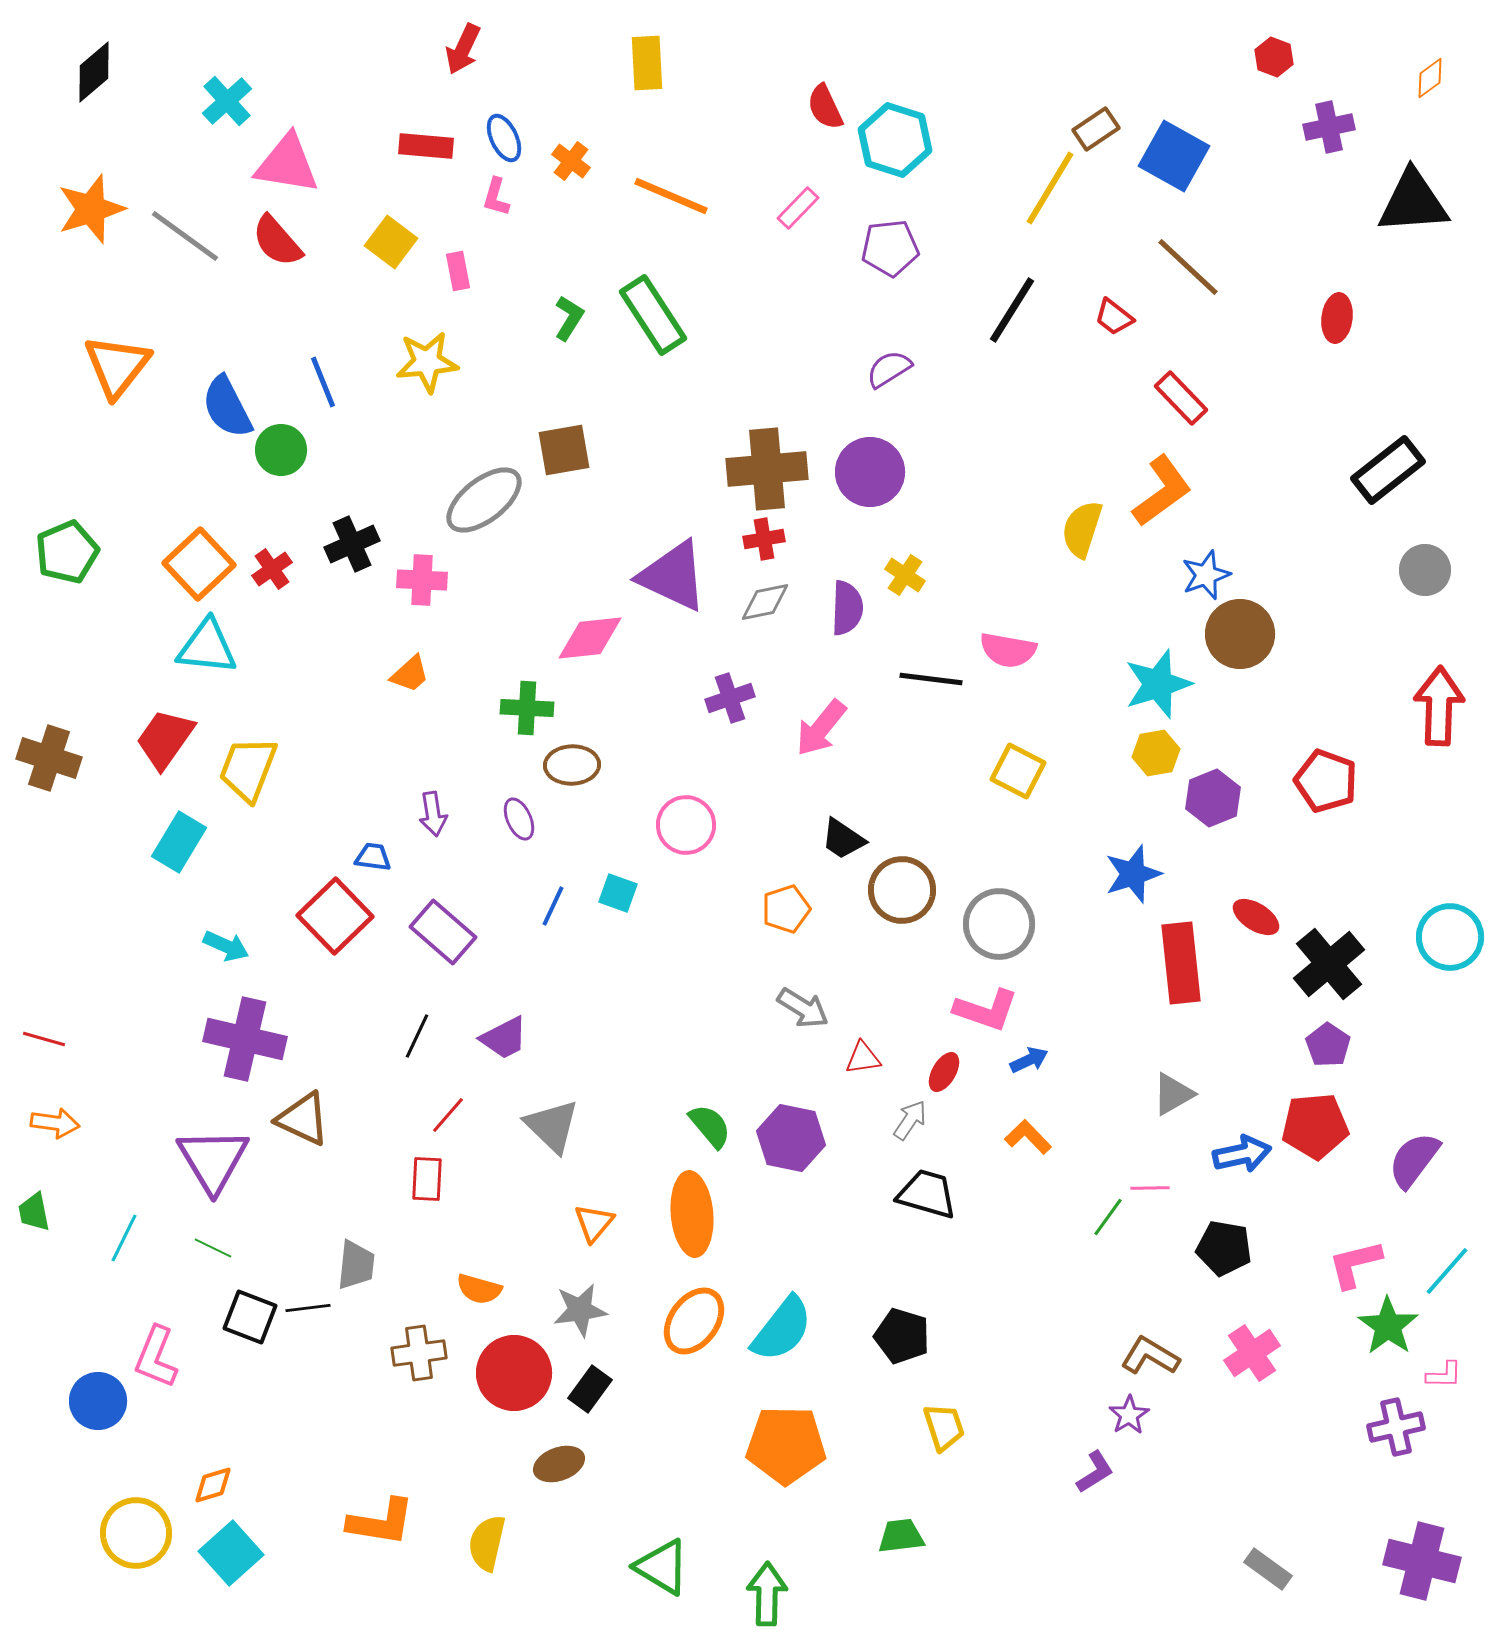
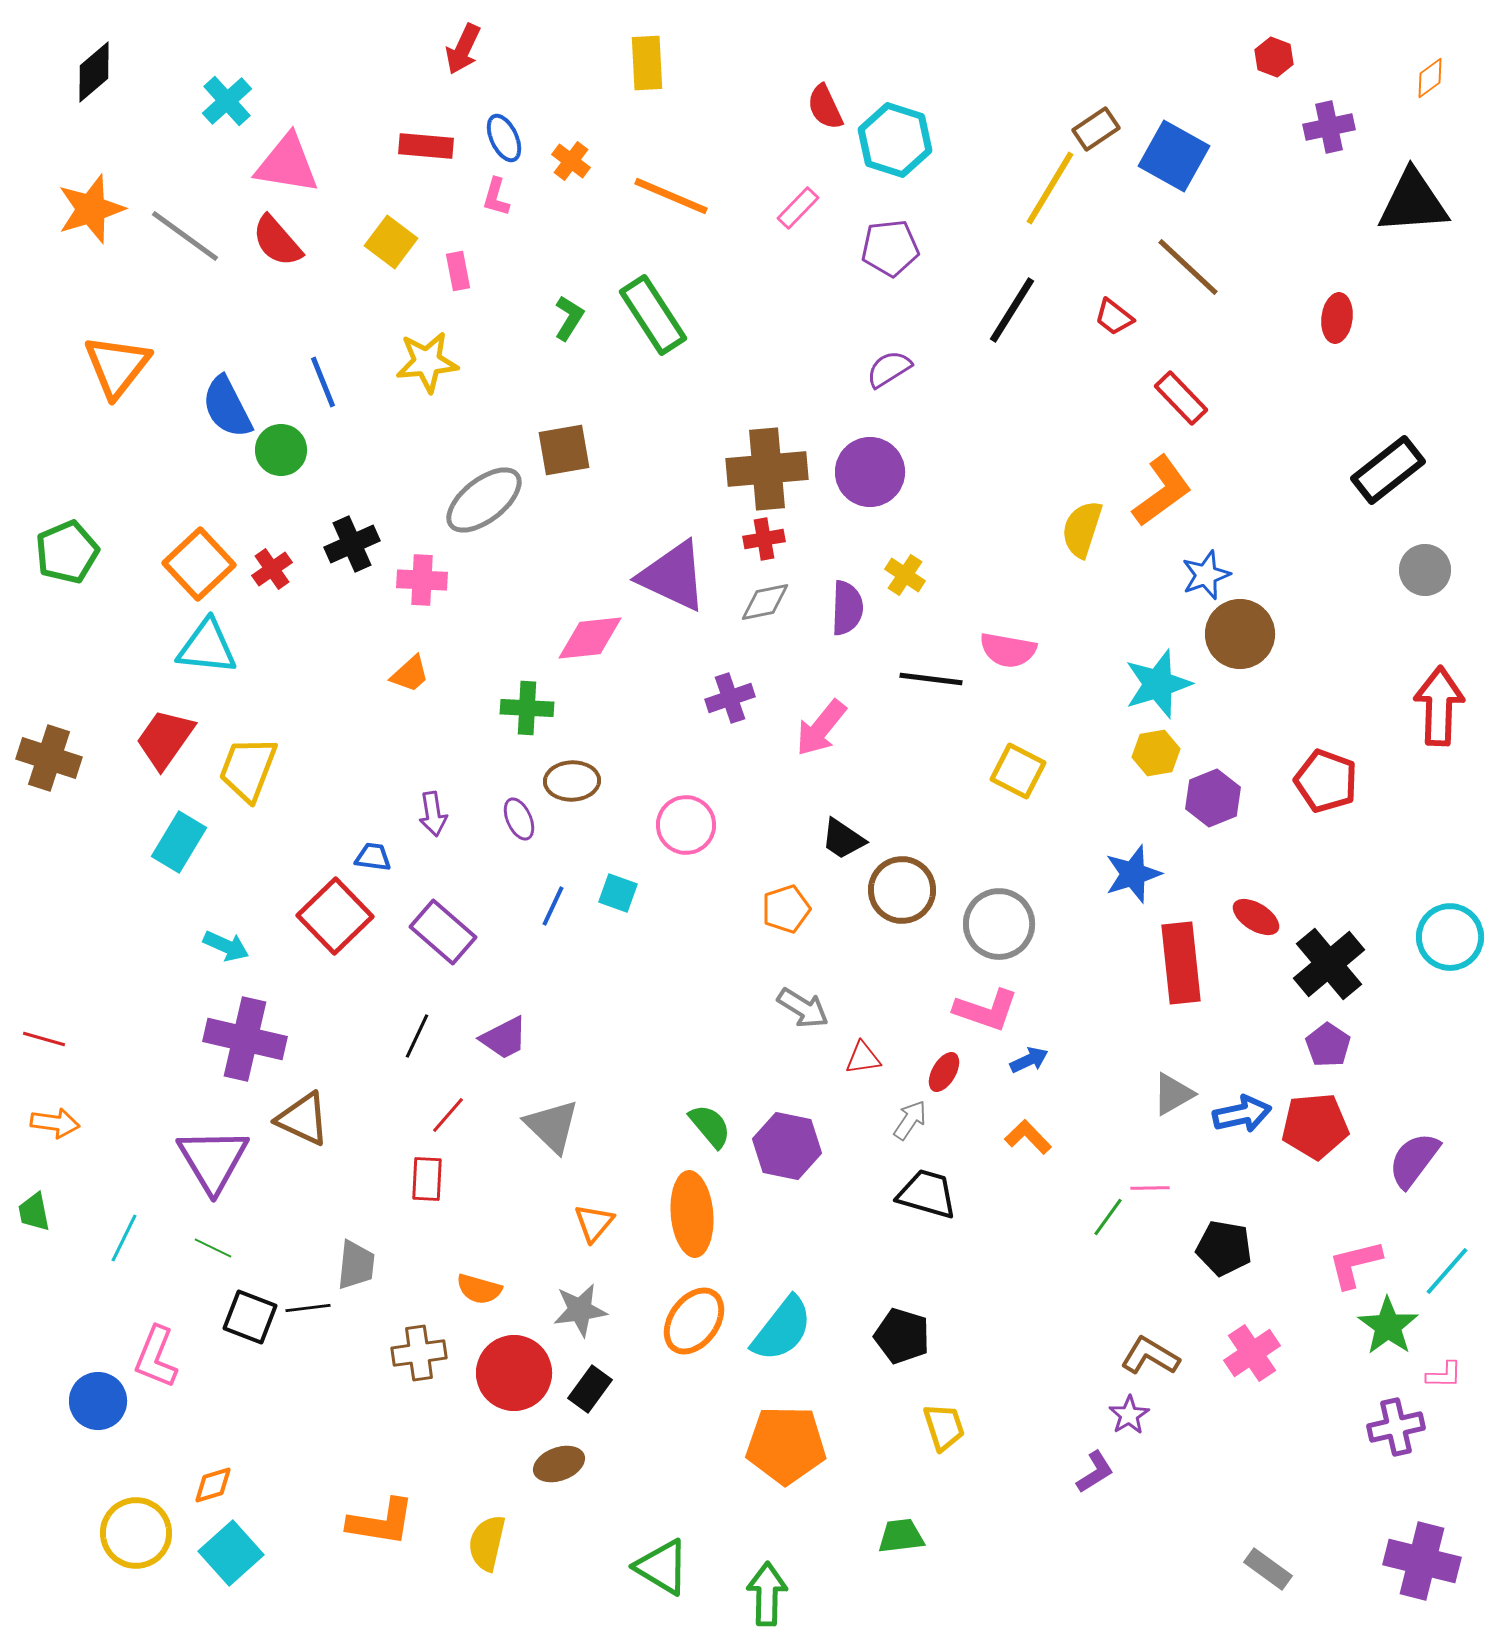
brown ellipse at (572, 765): moved 16 px down
purple hexagon at (791, 1138): moved 4 px left, 8 px down
blue arrow at (1242, 1154): moved 40 px up
